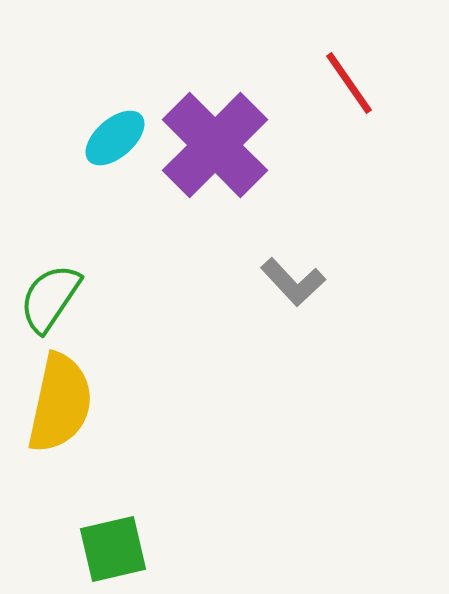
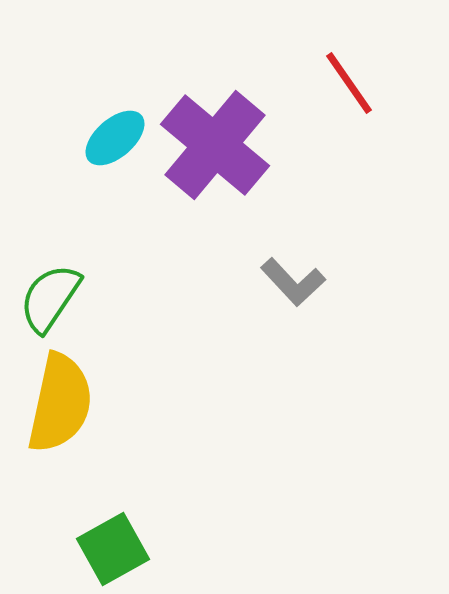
purple cross: rotated 5 degrees counterclockwise
green square: rotated 16 degrees counterclockwise
